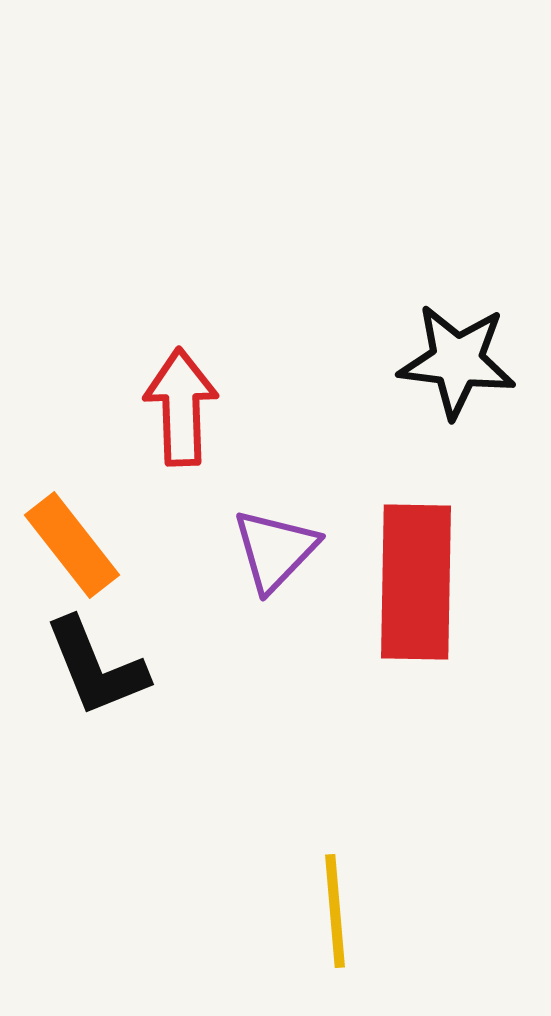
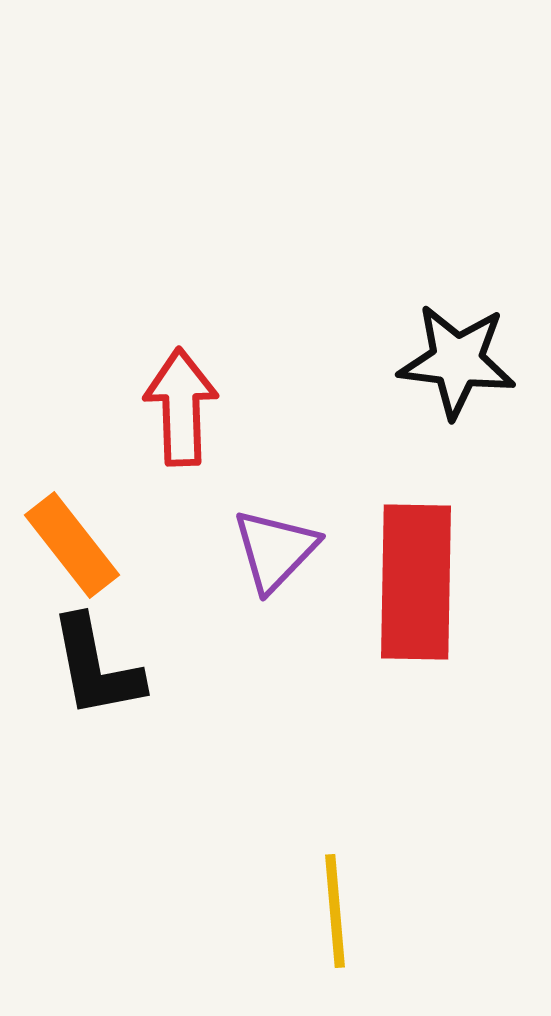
black L-shape: rotated 11 degrees clockwise
